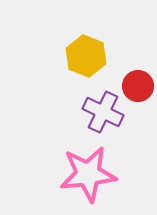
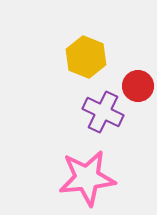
yellow hexagon: moved 1 px down
pink star: moved 1 px left, 4 px down
